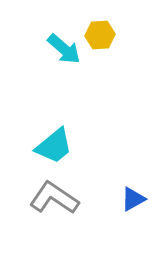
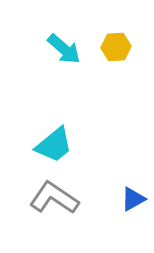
yellow hexagon: moved 16 px right, 12 px down
cyan trapezoid: moved 1 px up
